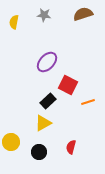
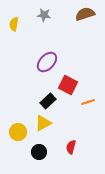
brown semicircle: moved 2 px right
yellow semicircle: moved 2 px down
yellow circle: moved 7 px right, 10 px up
